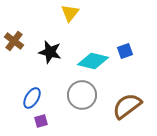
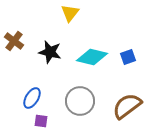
blue square: moved 3 px right, 6 px down
cyan diamond: moved 1 px left, 4 px up
gray circle: moved 2 px left, 6 px down
purple square: rotated 24 degrees clockwise
